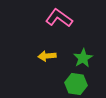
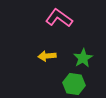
green hexagon: moved 2 px left
